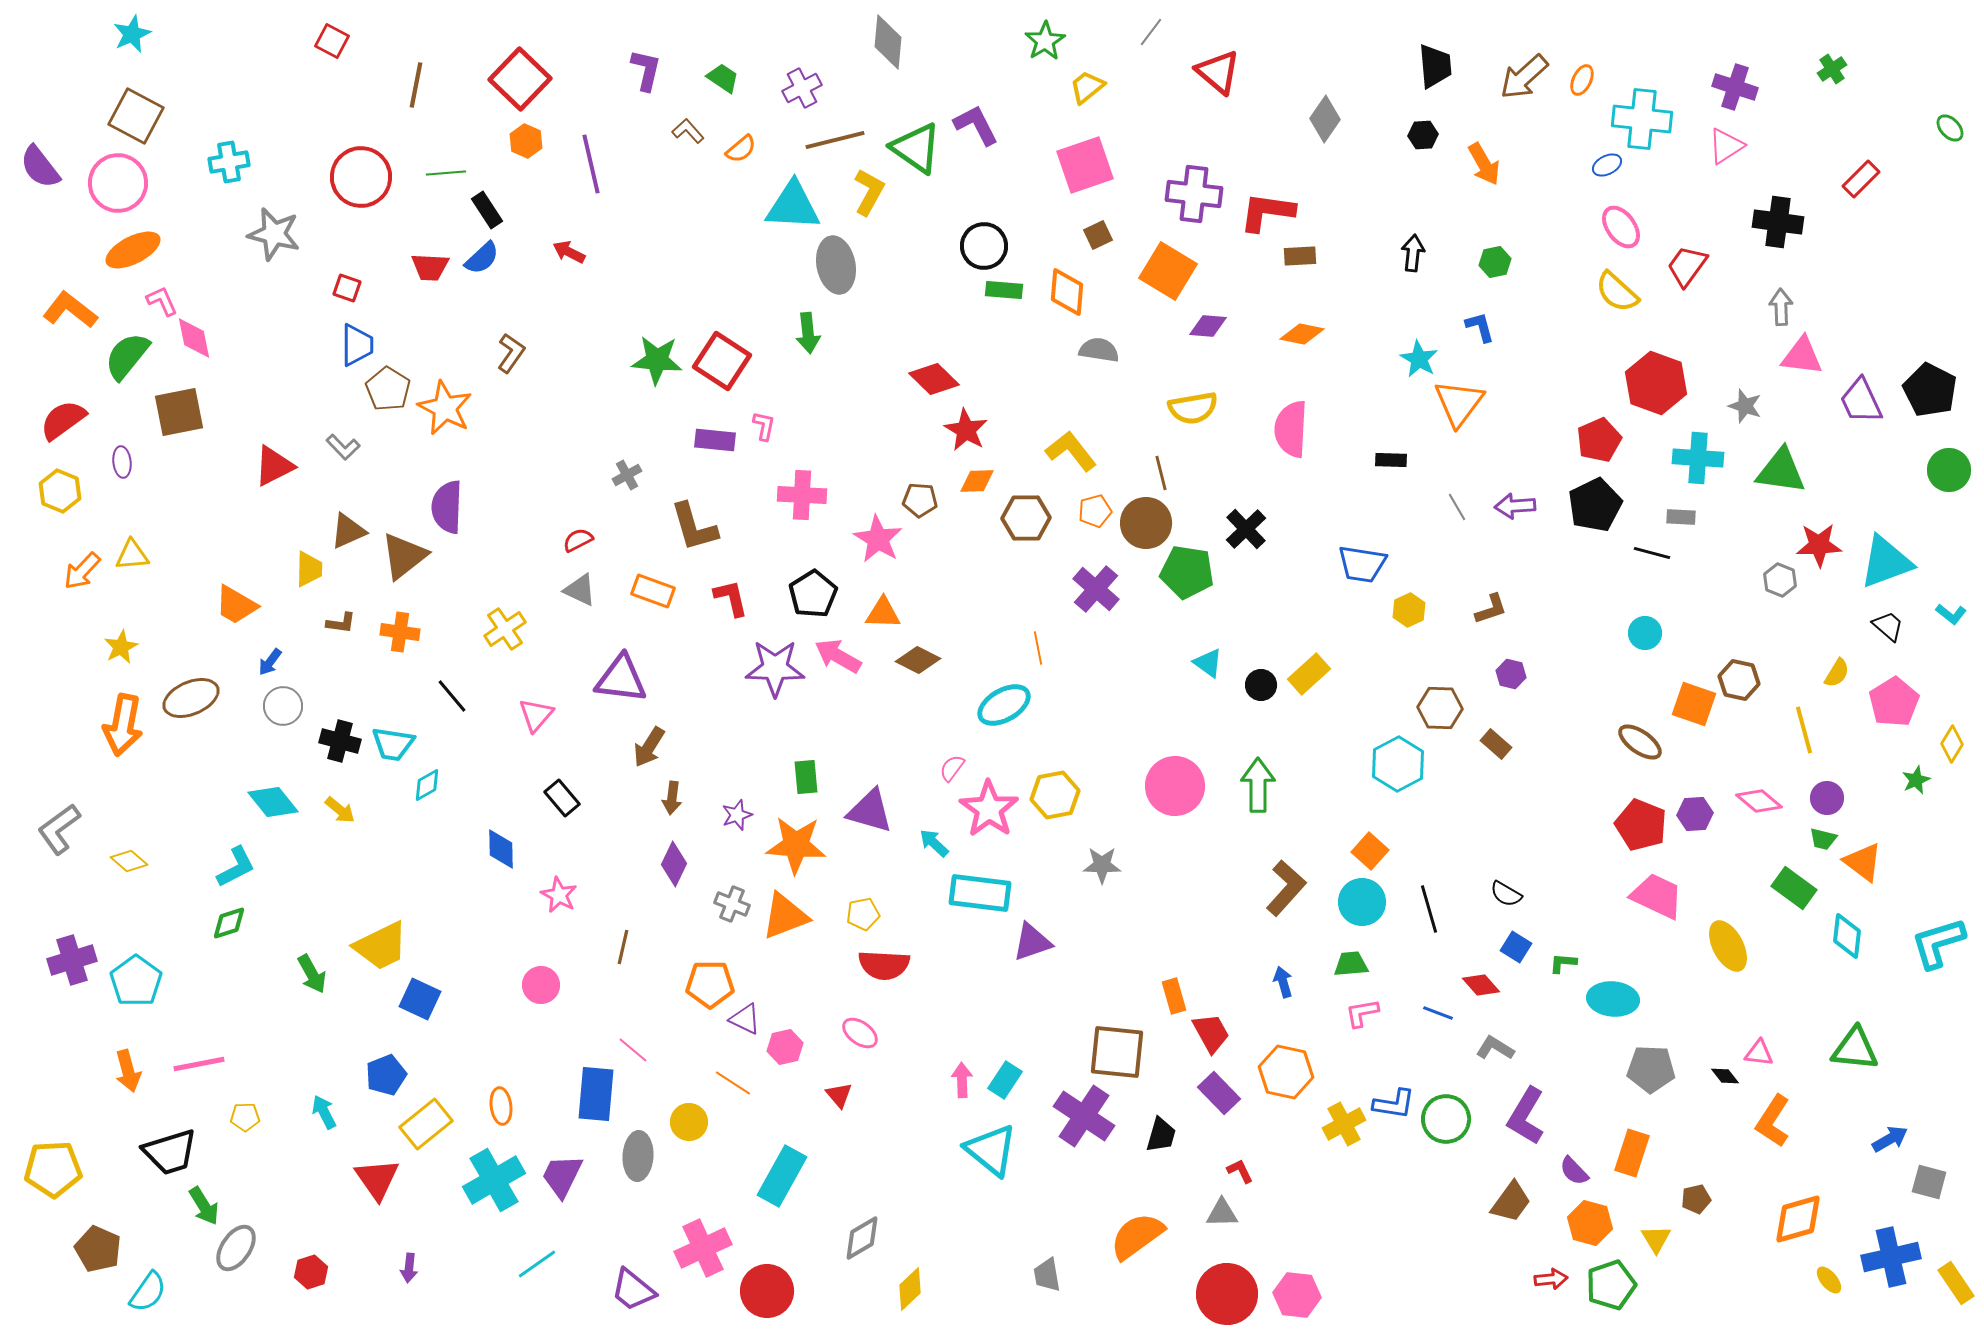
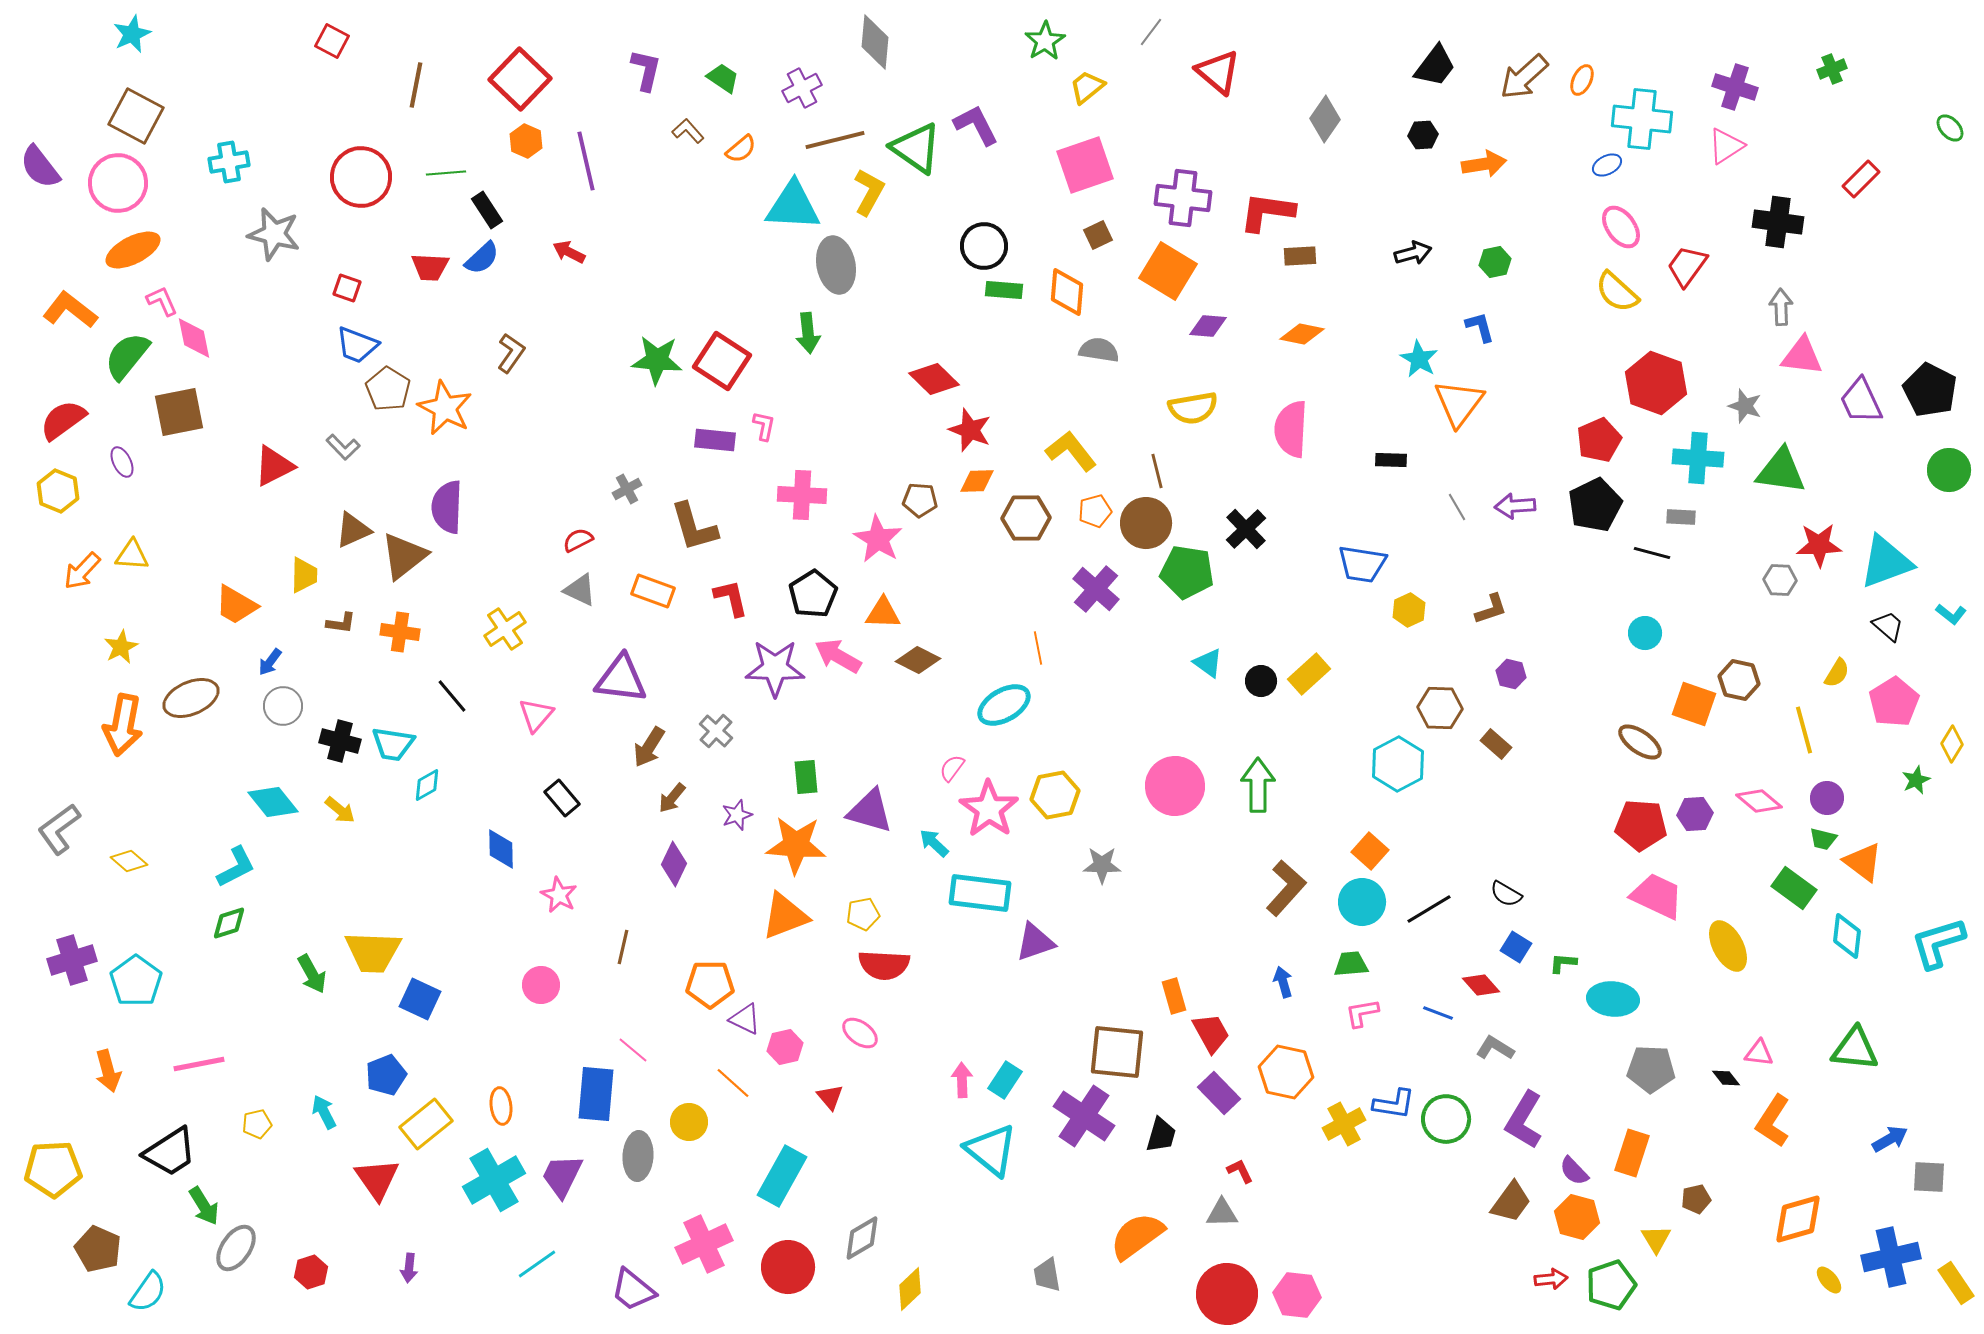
gray diamond at (888, 42): moved 13 px left
black trapezoid at (1435, 66): rotated 42 degrees clockwise
green cross at (1832, 69): rotated 12 degrees clockwise
purple line at (591, 164): moved 5 px left, 3 px up
orange arrow at (1484, 164): rotated 69 degrees counterclockwise
purple cross at (1194, 194): moved 11 px left, 4 px down
black arrow at (1413, 253): rotated 69 degrees clockwise
blue trapezoid at (357, 345): rotated 111 degrees clockwise
red star at (966, 430): moved 4 px right; rotated 9 degrees counterclockwise
purple ellipse at (122, 462): rotated 20 degrees counterclockwise
brown line at (1161, 473): moved 4 px left, 2 px up
gray cross at (627, 475): moved 14 px down
yellow hexagon at (60, 491): moved 2 px left
brown triangle at (348, 531): moved 5 px right, 1 px up
yellow triangle at (132, 555): rotated 9 degrees clockwise
yellow trapezoid at (309, 569): moved 5 px left, 6 px down
gray hexagon at (1780, 580): rotated 20 degrees counterclockwise
black circle at (1261, 685): moved 4 px up
brown arrow at (672, 798): rotated 32 degrees clockwise
red pentagon at (1641, 825): rotated 18 degrees counterclockwise
gray cross at (732, 904): moved 16 px left, 173 px up; rotated 20 degrees clockwise
black line at (1429, 909): rotated 75 degrees clockwise
purple triangle at (1032, 942): moved 3 px right
yellow trapezoid at (381, 946): moved 8 px left, 6 px down; rotated 28 degrees clockwise
orange arrow at (128, 1071): moved 20 px left
black diamond at (1725, 1076): moved 1 px right, 2 px down
orange line at (733, 1083): rotated 9 degrees clockwise
red triangle at (839, 1095): moved 9 px left, 2 px down
purple L-shape at (1526, 1116): moved 2 px left, 4 px down
yellow pentagon at (245, 1117): moved 12 px right, 7 px down; rotated 12 degrees counterclockwise
black trapezoid at (170, 1152): rotated 16 degrees counterclockwise
gray square at (1929, 1182): moved 5 px up; rotated 12 degrees counterclockwise
orange hexagon at (1590, 1223): moved 13 px left, 6 px up
pink cross at (703, 1248): moved 1 px right, 4 px up
red circle at (767, 1291): moved 21 px right, 24 px up
